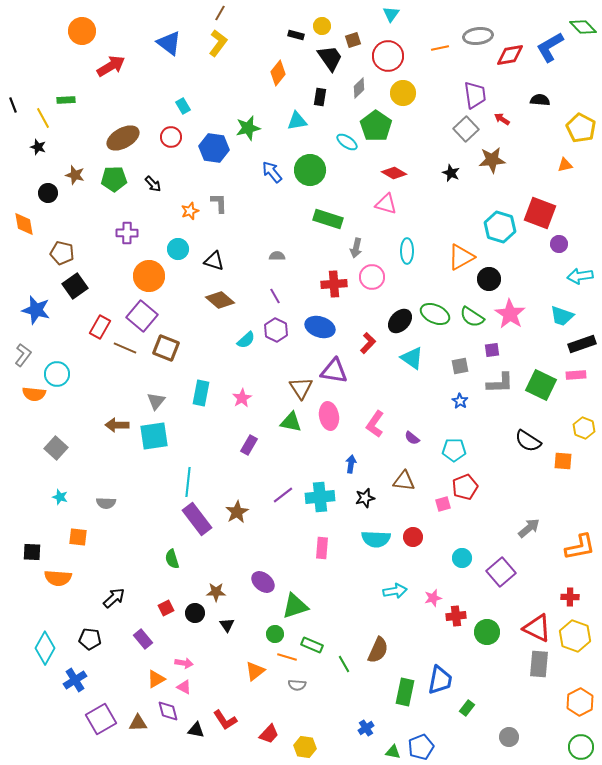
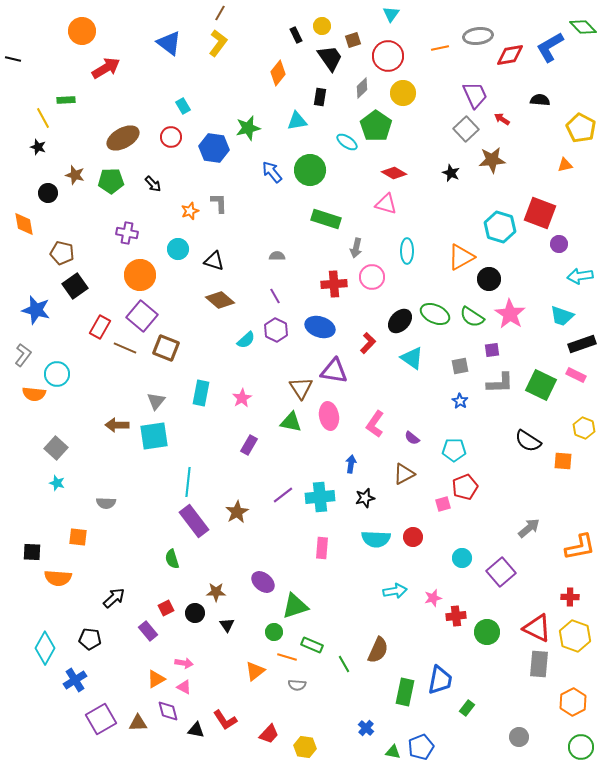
black rectangle at (296, 35): rotated 49 degrees clockwise
red arrow at (111, 66): moved 5 px left, 2 px down
gray diamond at (359, 88): moved 3 px right
purple trapezoid at (475, 95): rotated 16 degrees counterclockwise
black line at (13, 105): moved 46 px up; rotated 56 degrees counterclockwise
green pentagon at (114, 179): moved 3 px left, 2 px down
green rectangle at (328, 219): moved 2 px left
purple cross at (127, 233): rotated 10 degrees clockwise
orange circle at (149, 276): moved 9 px left, 1 px up
pink rectangle at (576, 375): rotated 30 degrees clockwise
brown triangle at (404, 481): moved 7 px up; rotated 35 degrees counterclockwise
cyan star at (60, 497): moved 3 px left, 14 px up
purple rectangle at (197, 519): moved 3 px left, 2 px down
green circle at (275, 634): moved 1 px left, 2 px up
purple rectangle at (143, 639): moved 5 px right, 8 px up
orange hexagon at (580, 702): moved 7 px left
blue cross at (366, 728): rotated 14 degrees counterclockwise
gray circle at (509, 737): moved 10 px right
